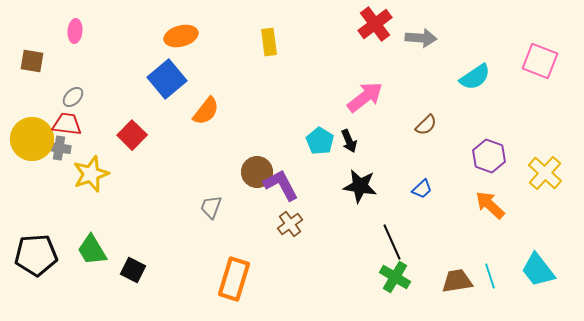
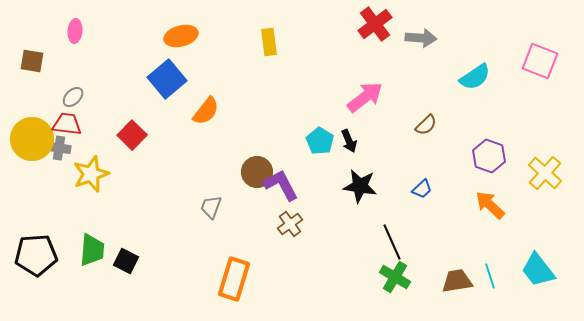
green trapezoid: rotated 144 degrees counterclockwise
black square: moved 7 px left, 9 px up
